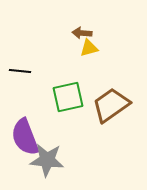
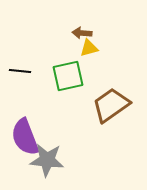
green square: moved 21 px up
